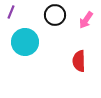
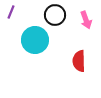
pink arrow: rotated 54 degrees counterclockwise
cyan circle: moved 10 px right, 2 px up
